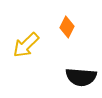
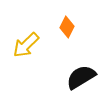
black semicircle: rotated 144 degrees clockwise
